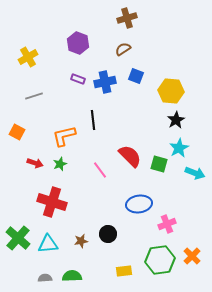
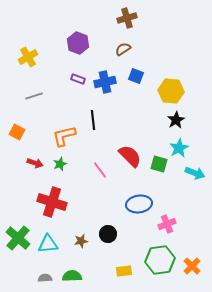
orange cross: moved 10 px down
